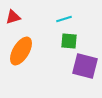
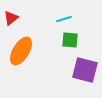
red triangle: moved 2 px left, 1 px down; rotated 21 degrees counterclockwise
green square: moved 1 px right, 1 px up
purple square: moved 4 px down
